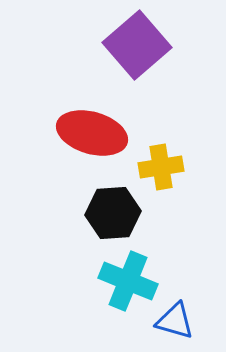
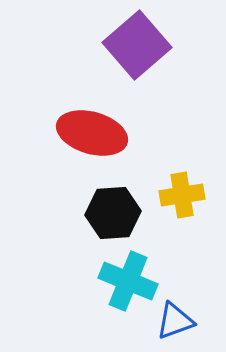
yellow cross: moved 21 px right, 28 px down
blue triangle: rotated 36 degrees counterclockwise
